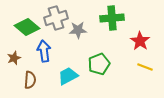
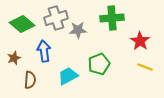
green diamond: moved 5 px left, 3 px up
